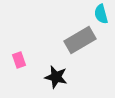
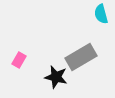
gray rectangle: moved 1 px right, 17 px down
pink rectangle: rotated 49 degrees clockwise
